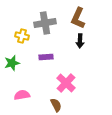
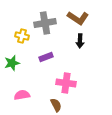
brown L-shape: rotated 80 degrees counterclockwise
purple rectangle: rotated 16 degrees counterclockwise
pink cross: rotated 36 degrees counterclockwise
